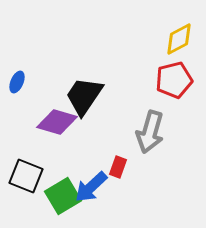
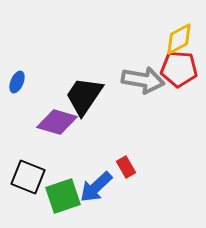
red pentagon: moved 5 px right, 11 px up; rotated 18 degrees clockwise
gray arrow: moved 7 px left, 52 px up; rotated 96 degrees counterclockwise
red rectangle: moved 8 px right; rotated 50 degrees counterclockwise
black square: moved 2 px right, 1 px down
blue arrow: moved 5 px right
green square: rotated 12 degrees clockwise
